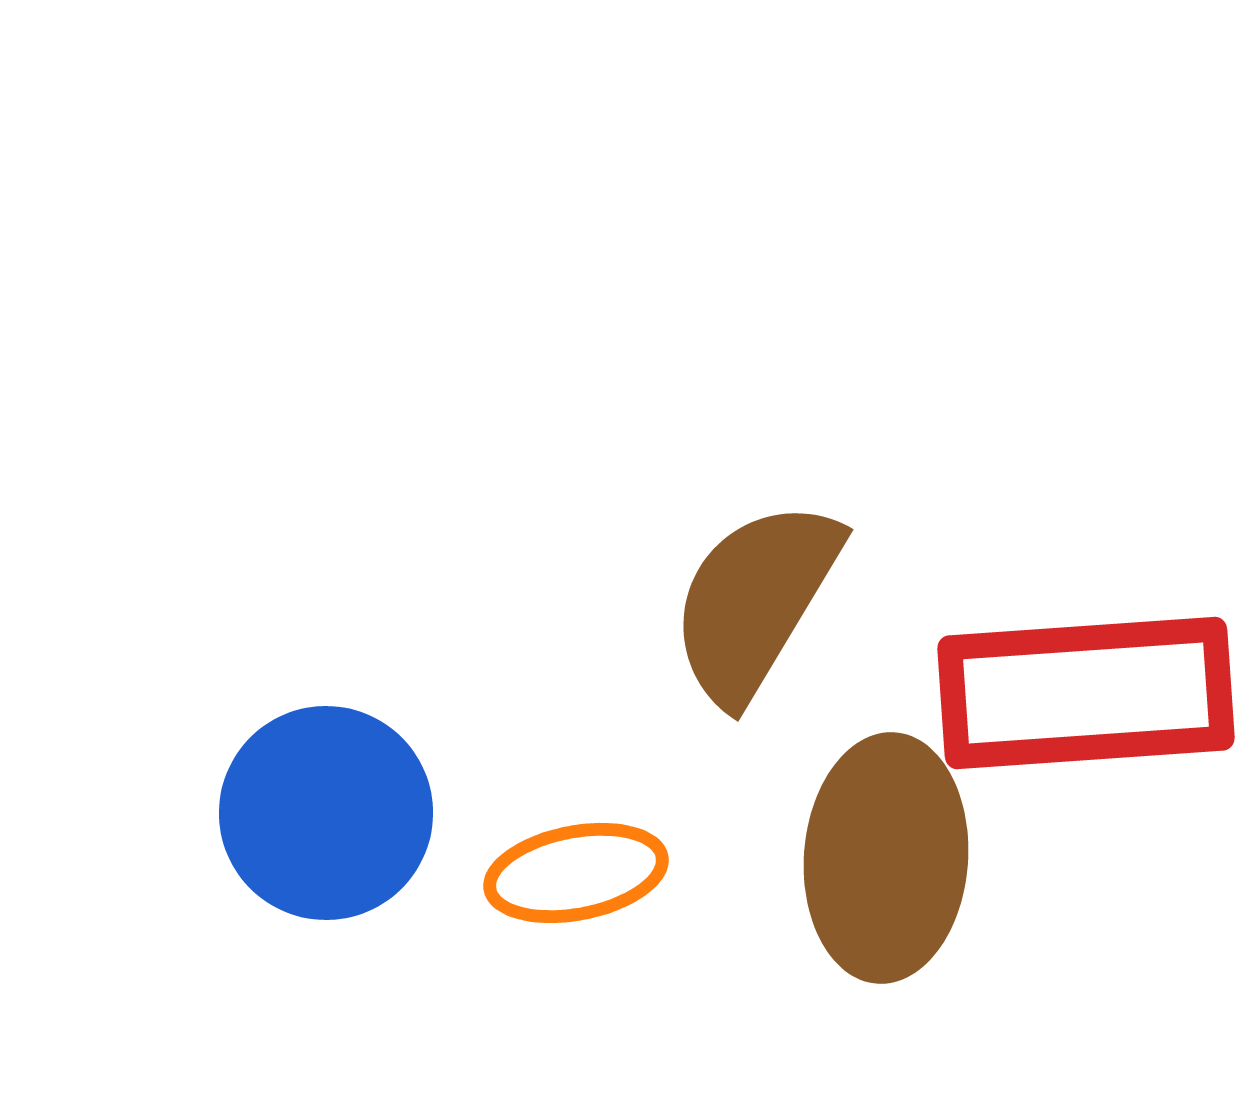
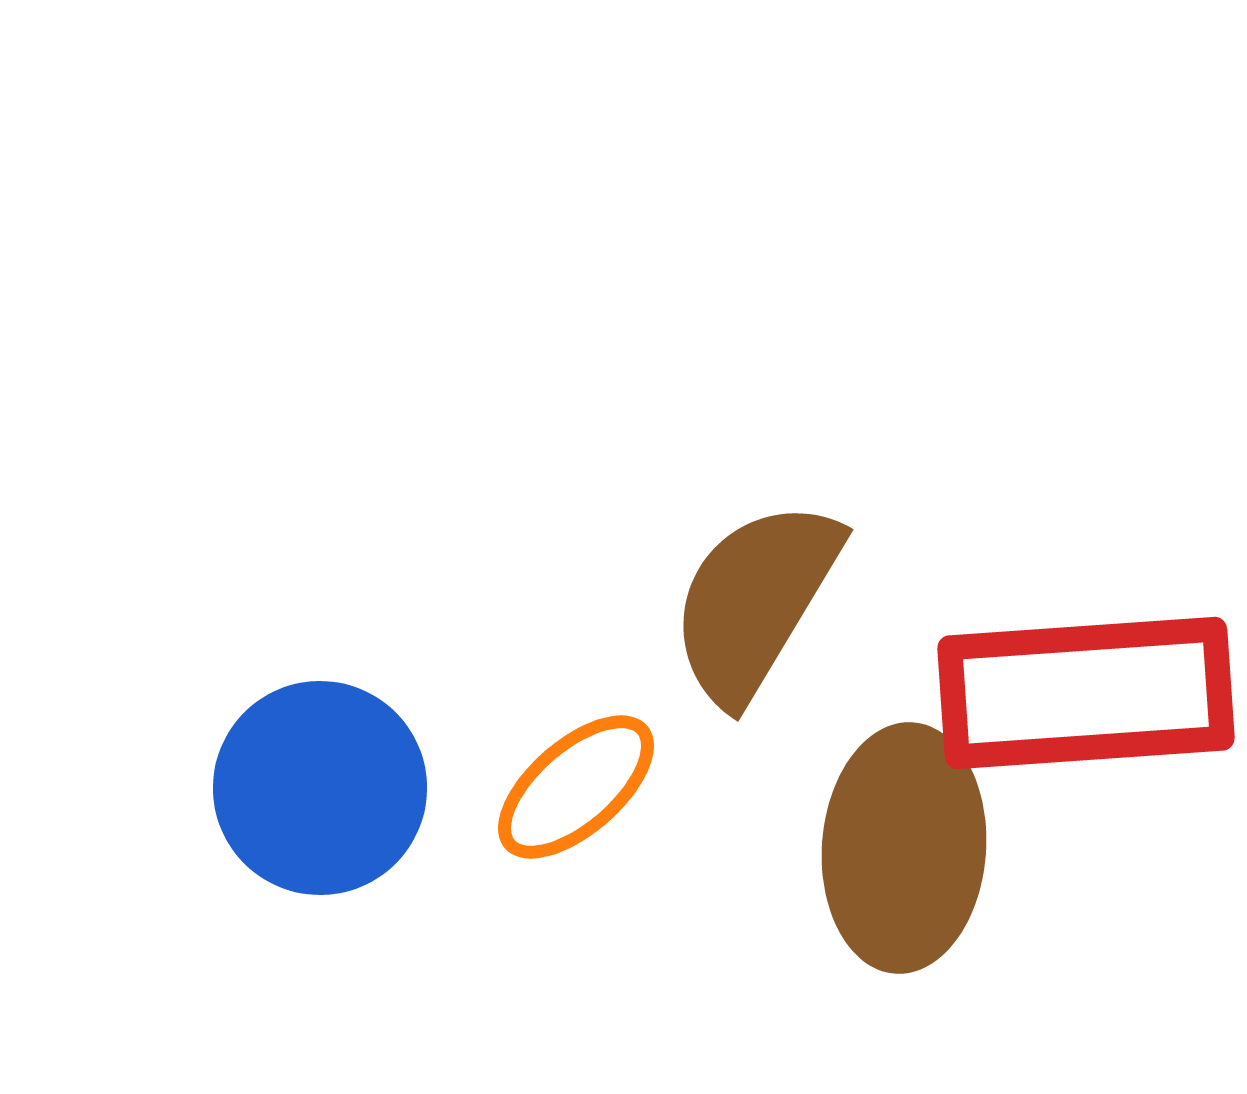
blue circle: moved 6 px left, 25 px up
brown ellipse: moved 18 px right, 10 px up
orange ellipse: moved 86 px up; rotated 30 degrees counterclockwise
